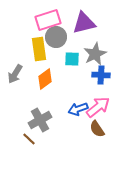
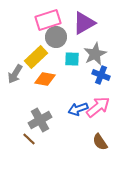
purple triangle: rotated 15 degrees counterclockwise
yellow rectangle: moved 3 px left, 8 px down; rotated 55 degrees clockwise
blue cross: rotated 18 degrees clockwise
orange diamond: rotated 45 degrees clockwise
brown semicircle: moved 3 px right, 13 px down
